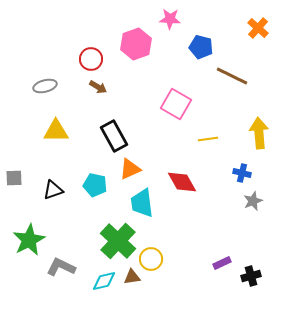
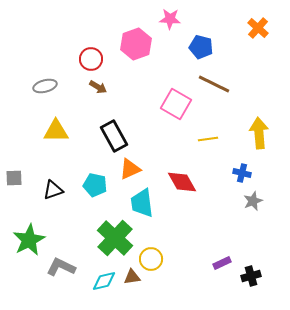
brown line: moved 18 px left, 8 px down
green cross: moved 3 px left, 3 px up
